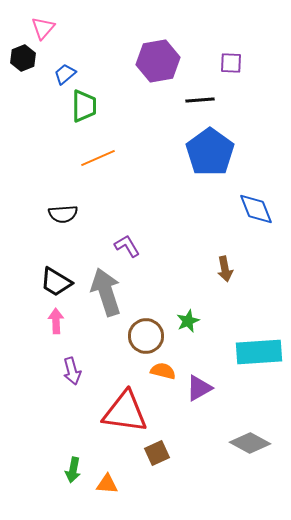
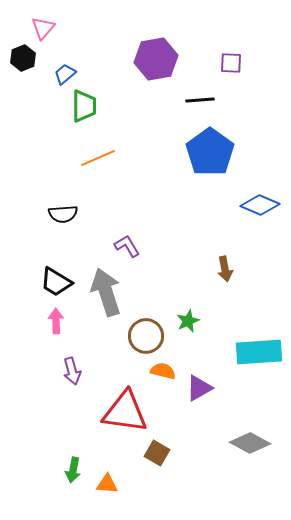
purple hexagon: moved 2 px left, 2 px up
blue diamond: moved 4 px right, 4 px up; rotated 45 degrees counterclockwise
brown square: rotated 35 degrees counterclockwise
